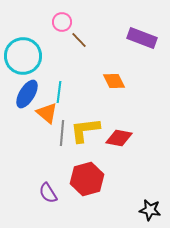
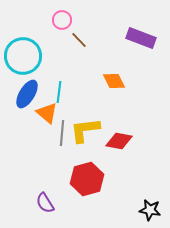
pink circle: moved 2 px up
purple rectangle: moved 1 px left
red diamond: moved 3 px down
purple semicircle: moved 3 px left, 10 px down
